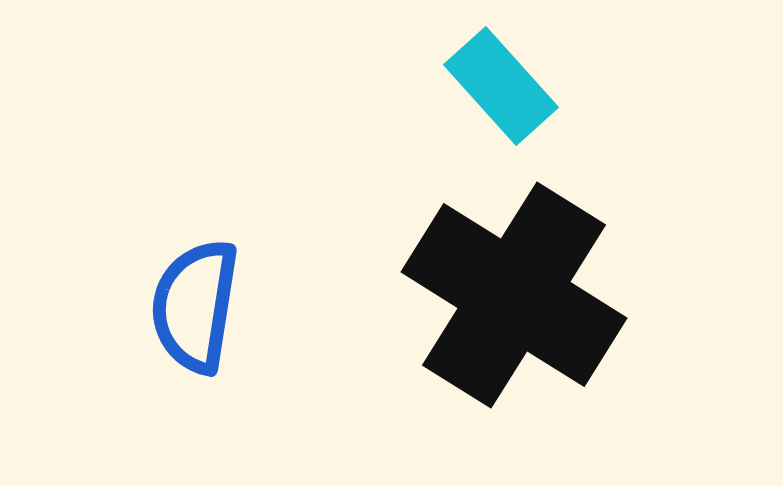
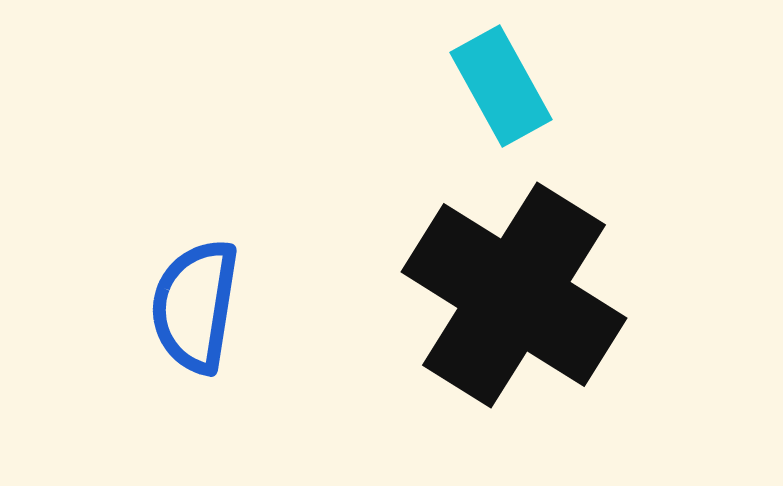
cyan rectangle: rotated 13 degrees clockwise
